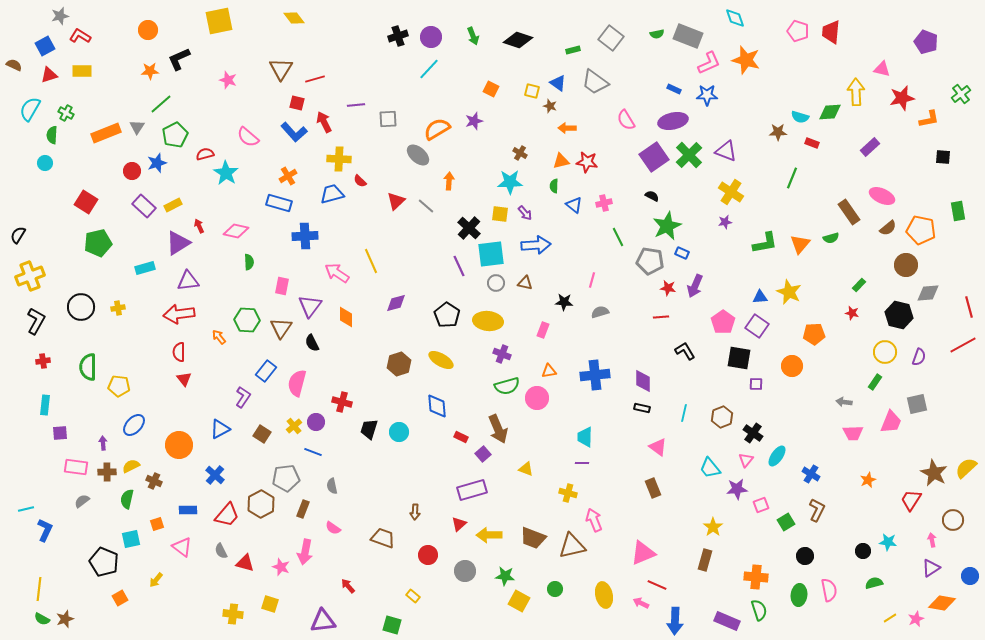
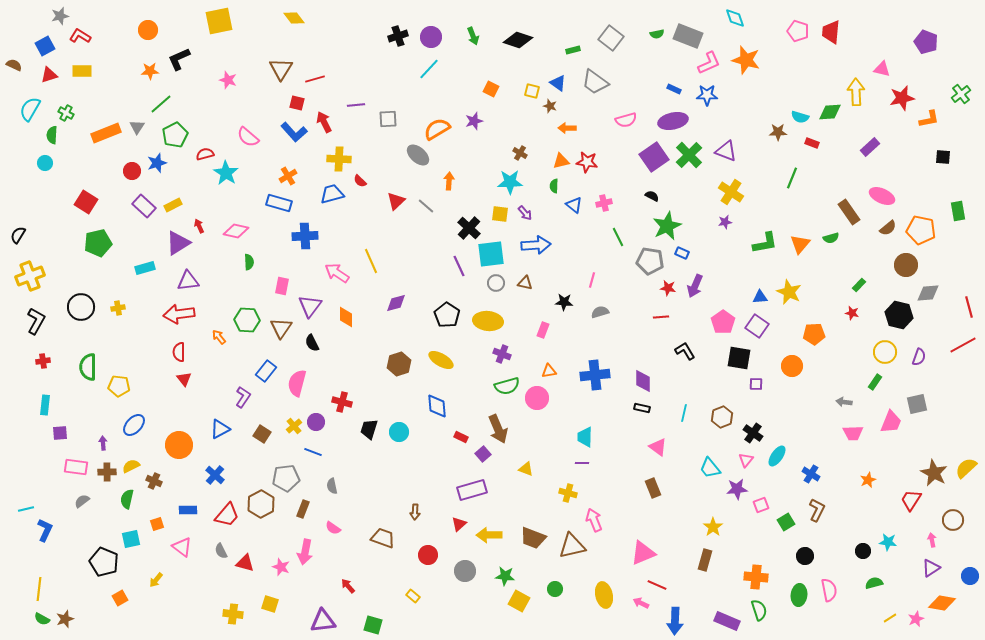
pink semicircle at (626, 120): rotated 75 degrees counterclockwise
green square at (392, 625): moved 19 px left
